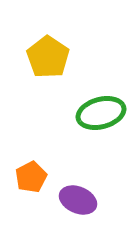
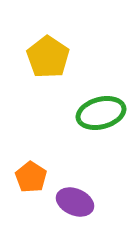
orange pentagon: rotated 12 degrees counterclockwise
purple ellipse: moved 3 px left, 2 px down
